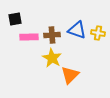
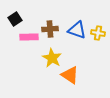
black square: rotated 24 degrees counterclockwise
brown cross: moved 2 px left, 6 px up
orange triangle: rotated 42 degrees counterclockwise
